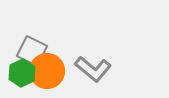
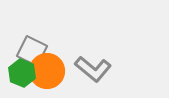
green hexagon: rotated 12 degrees counterclockwise
